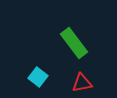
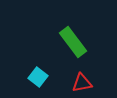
green rectangle: moved 1 px left, 1 px up
